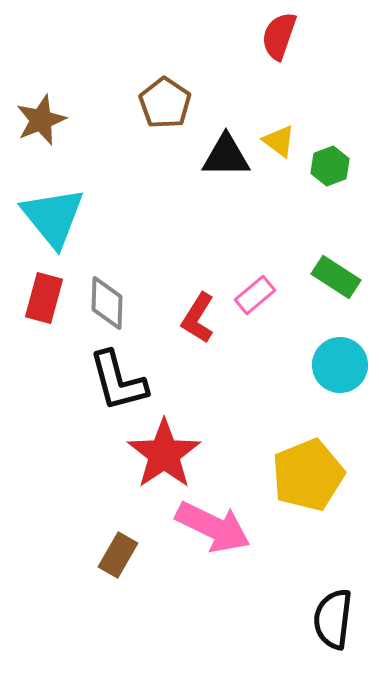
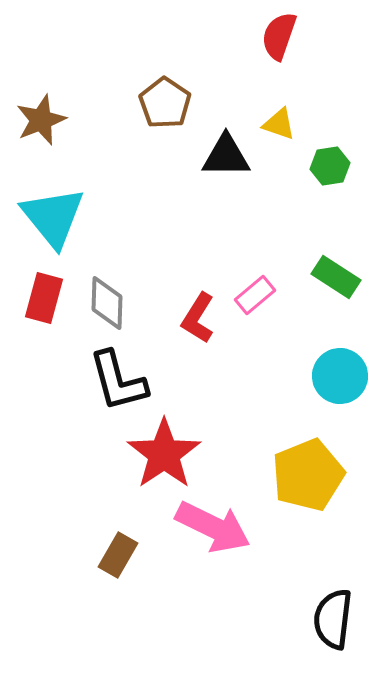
yellow triangle: moved 17 px up; rotated 18 degrees counterclockwise
green hexagon: rotated 12 degrees clockwise
cyan circle: moved 11 px down
